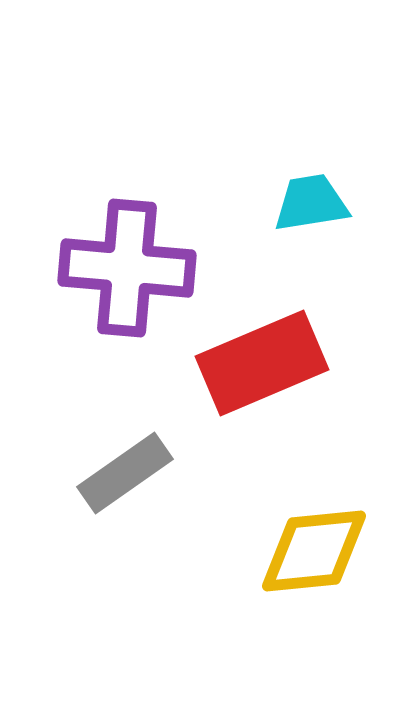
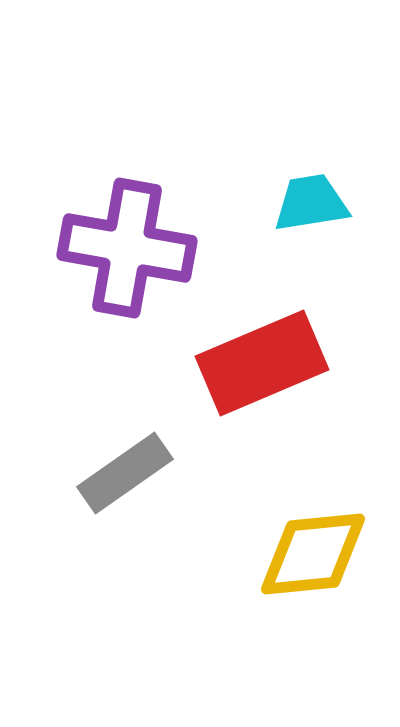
purple cross: moved 20 px up; rotated 5 degrees clockwise
yellow diamond: moved 1 px left, 3 px down
